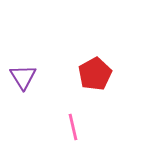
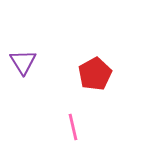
purple triangle: moved 15 px up
